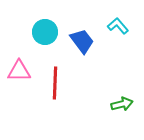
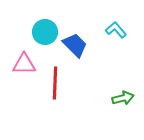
cyan L-shape: moved 2 px left, 4 px down
blue trapezoid: moved 7 px left, 4 px down; rotated 8 degrees counterclockwise
pink triangle: moved 5 px right, 7 px up
green arrow: moved 1 px right, 6 px up
